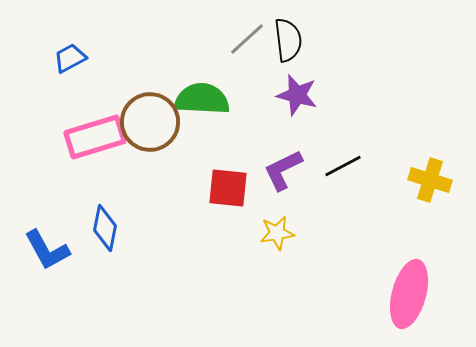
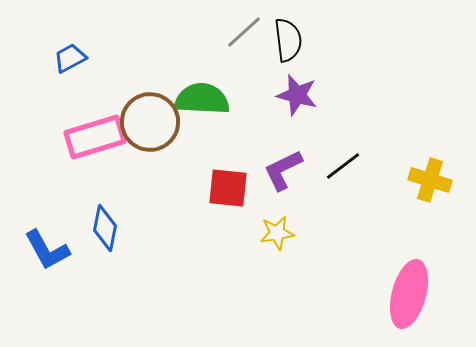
gray line: moved 3 px left, 7 px up
black line: rotated 9 degrees counterclockwise
